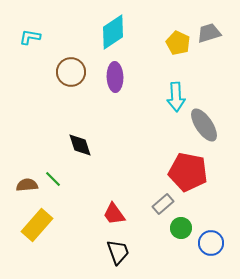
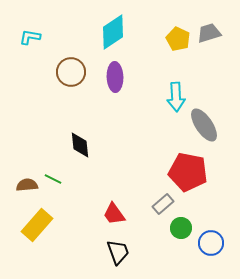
yellow pentagon: moved 4 px up
black diamond: rotated 12 degrees clockwise
green line: rotated 18 degrees counterclockwise
